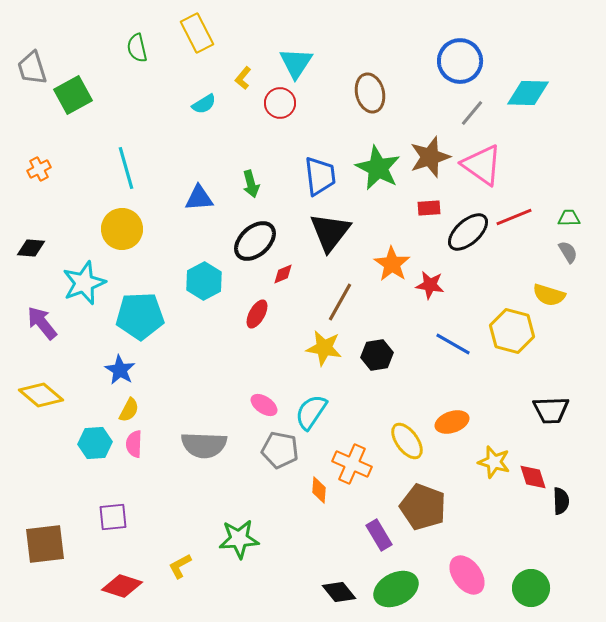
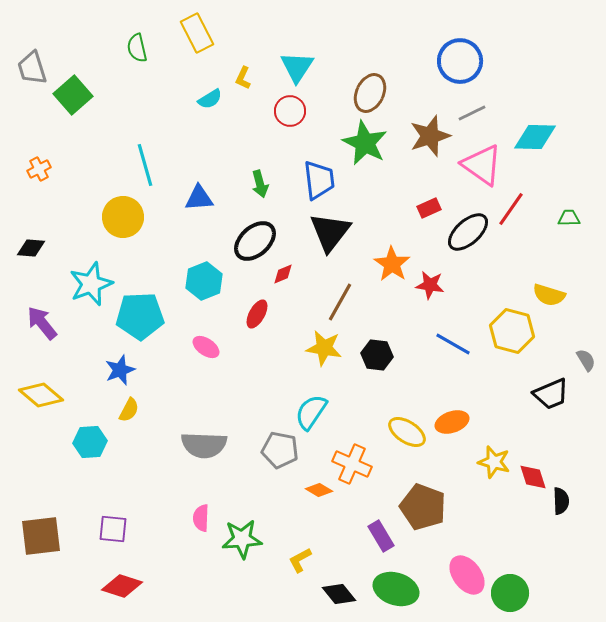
cyan triangle at (296, 63): moved 1 px right, 4 px down
yellow L-shape at (243, 78): rotated 15 degrees counterclockwise
brown ellipse at (370, 93): rotated 39 degrees clockwise
cyan diamond at (528, 93): moved 7 px right, 44 px down
green square at (73, 95): rotated 12 degrees counterclockwise
red circle at (280, 103): moved 10 px right, 8 px down
cyan semicircle at (204, 104): moved 6 px right, 5 px up
gray line at (472, 113): rotated 24 degrees clockwise
brown star at (430, 157): moved 21 px up
cyan line at (126, 168): moved 19 px right, 3 px up
green star at (378, 168): moved 13 px left, 25 px up
blue trapezoid at (320, 176): moved 1 px left, 4 px down
green arrow at (251, 184): moved 9 px right
red rectangle at (429, 208): rotated 20 degrees counterclockwise
red line at (514, 217): moved 3 px left, 8 px up; rotated 33 degrees counterclockwise
yellow circle at (122, 229): moved 1 px right, 12 px up
gray semicircle at (568, 252): moved 18 px right, 108 px down
cyan hexagon at (204, 281): rotated 6 degrees clockwise
cyan star at (84, 283): moved 7 px right, 1 px down
black hexagon at (377, 355): rotated 16 degrees clockwise
blue star at (120, 370): rotated 20 degrees clockwise
pink ellipse at (264, 405): moved 58 px left, 58 px up
black trapezoid at (551, 410): moved 16 px up; rotated 21 degrees counterclockwise
yellow ellipse at (407, 441): moved 9 px up; rotated 21 degrees counterclockwise
cyan hexagon at (95, 443): moved 5 px left, 1 px up
pink semicircle at (134, 444): moved 67 px right, 74 px down
orange diamond at (319, 490): rotated 64 degrees counterclockwise
purple square at (113, 517): moved 12 px down; rotated 12 degrees clockwise
purple rectangle at (379, 535): moved 2 px right, 1 px down
green star at (239, 539): moved 3 px right
brown square at (45, 544): moved 4 px left, 8 px up
yellow L-shape at (180, 566): moved 120 px right, 6 px up
green circle at (531, 588): moved 21 px left, 5 px down
green ellipse at (396, 589): rotated 45 degrees clockwise
black diamond at (339, 592): moved 2 px down
